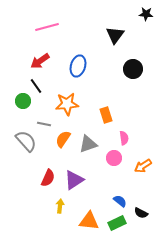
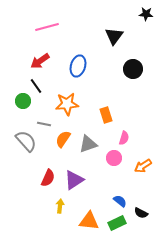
black triangle: moved 1 px left, 1 px down
pink semicircle: rotated 24 degrees clockwise
